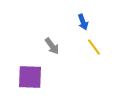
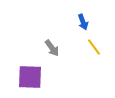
gray arrow: moved 2 px down
